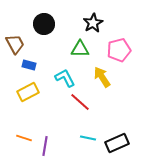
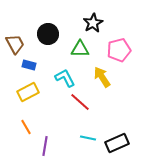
black circle: moved 4 px right, 10 px down
orange line: moved 2 px right, 11 px up; rotated 42 degrees clockwise
